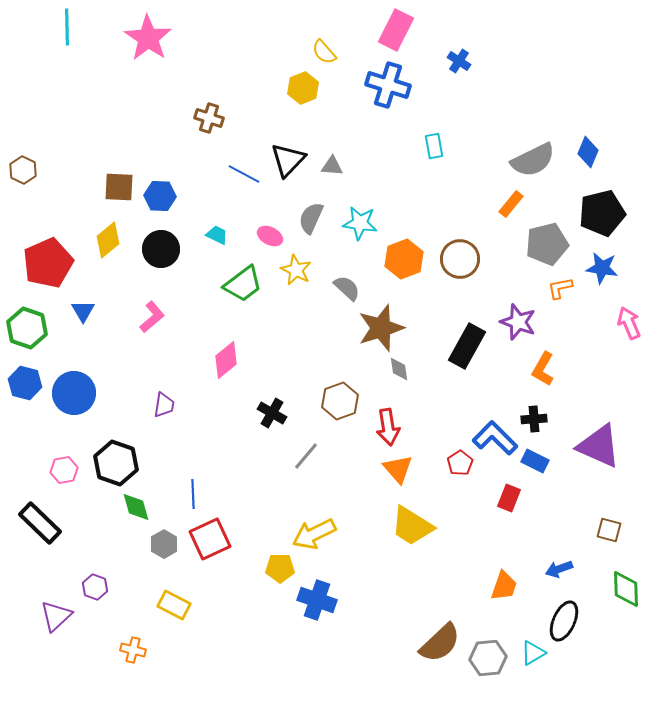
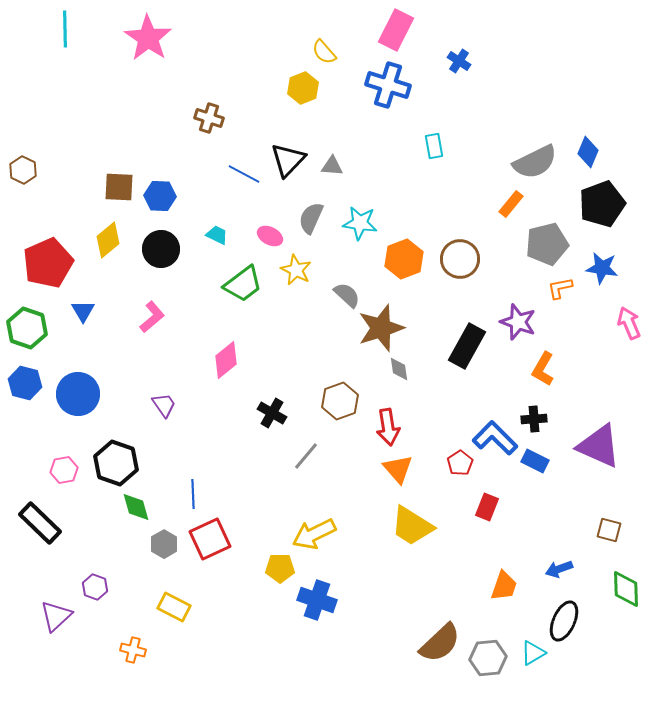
cyan line at (67, 27): moved 2 px left, 2 px down
gray semicircle at (533, 160): moved 2 px right, 2 px down
black pentagon at (602, 213): moved 9 px up; rotated 6 degrees counterclockwise
gray semicircle at (347, 288): moved 7 px down
blue circle at (74, 393): moved 4 px right, 1 px down
purple trapezoid at (164, 405): rotated 44 degrees counterclockwise
red rectangle at (509, 498): moved 22 px left, 9 px down
yellow rectangle at (174, 605): moved 2 px down
